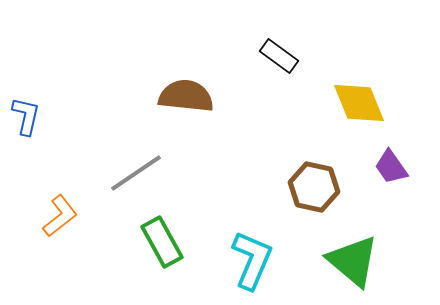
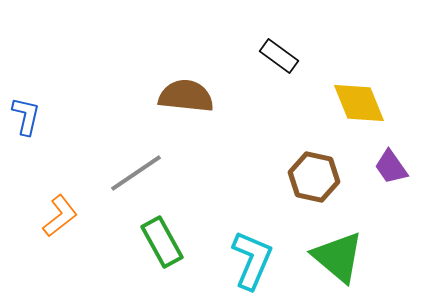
brown hexagon: moved 10 px up
green triangle: moved 15 px left, 4 px up
